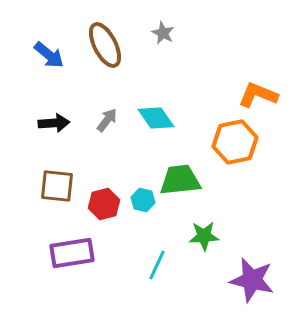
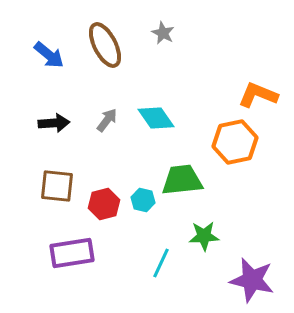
green trapezoid: moved 2 px right
cyan line: moved 4 px right, 2 px up
